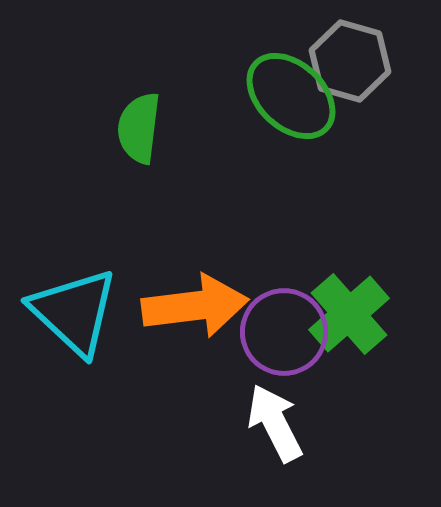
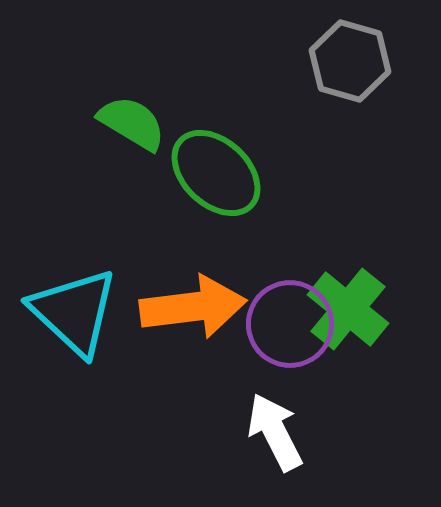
green ellipse: moved 75 px left, 77 px down
green semicircle: moved 7 px left, 5 px up; rotated 114 degrees clockwise
orange arrow: moved 2 px left, 1 px down
green cross: moved 1 px left, 5 px up; rotated 10 degrees counterclockwise
purple circle: moved 6 px right, 8 px up
white arrow: moved 9 px down
